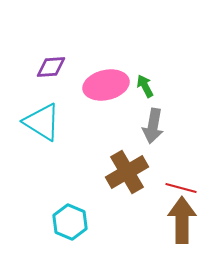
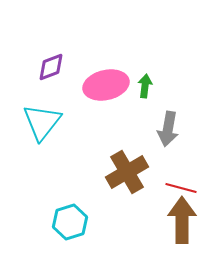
purple diamond: rotated 16 degrees counterclockwise
green arrow: rotated 35 degrees clockwise
cyan triangle: rotated 36 degrees clockwise
gray arrow: moved 15 px right, 3 px down
cyan hexagon: rotated 20 degrees clockwise
